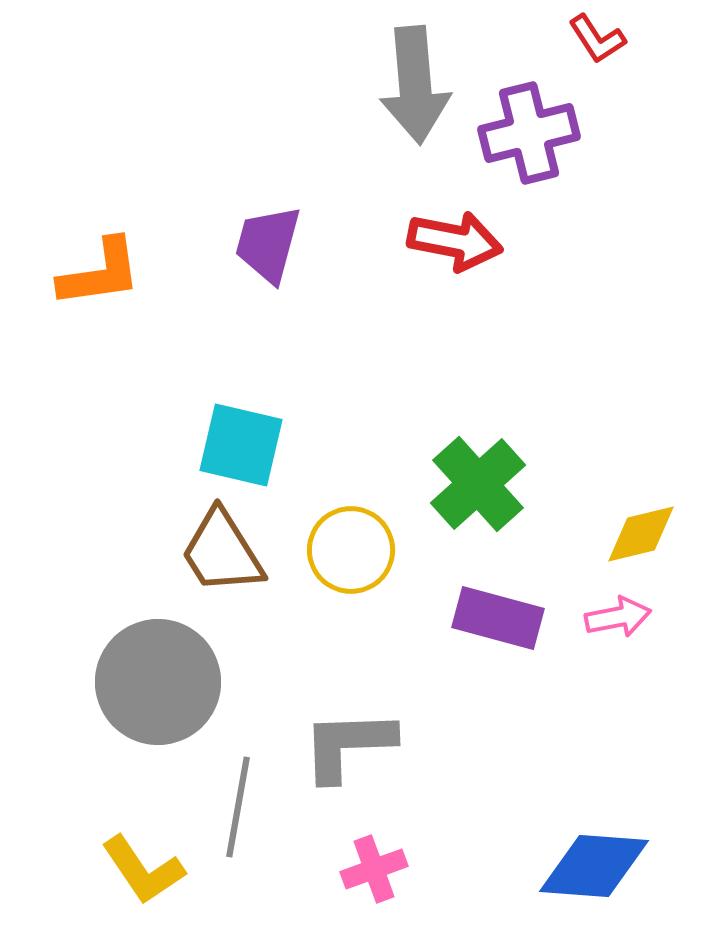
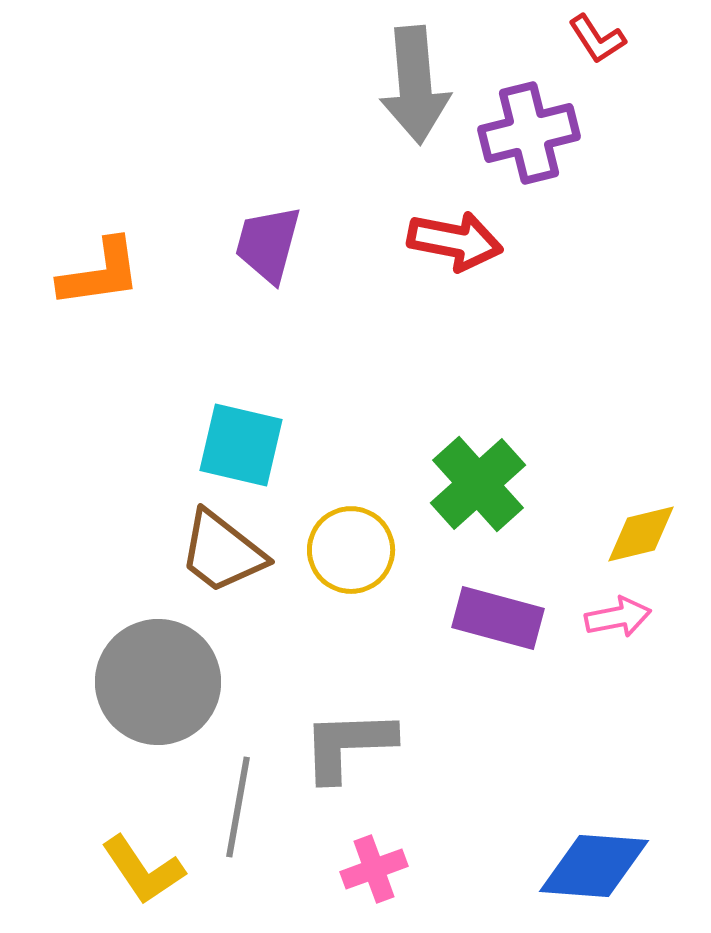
brown trapezoid: rotated 20 degrees counterclockwise
